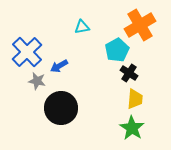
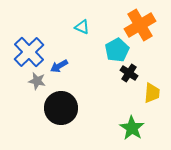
cyan triangle: rotated 35 degrees clockwise
blue cross: moved 2 px right
yellow trapezoid: moved 17 px right, 6 px up
